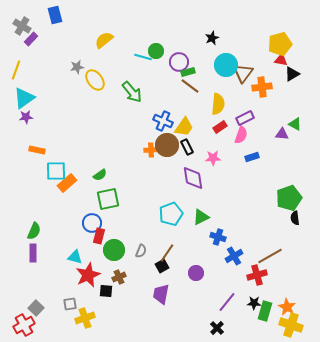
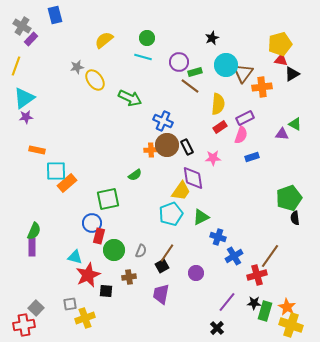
green circle at (156, 51): moved 9 px left, 13 px up
yellow line at (16, 70): moved 4 px up
green rectangle at (188, 72): moved 7 px right
green arrow at (132, 92): moved 2 px left, 6 px down; rotated 25 degrees counterclockwise
yellow trapezoid at (184, 127): moved 3 px left, 64 px down
green semicircle at (100, 175): moved 35 px right
purple rectangle at (33, 253): moved 1 px left, 6 px up
brown line at (270, 256): rotated 25 degrees counterclockwise
brown cross at (119, 277): moved 10 px right; rotated 16 degrees clockwise
red cross at (24, 325): rotated 20 degrees clockwise
